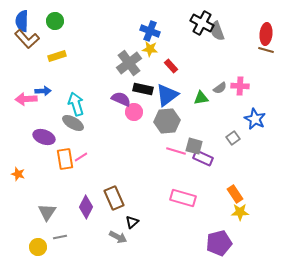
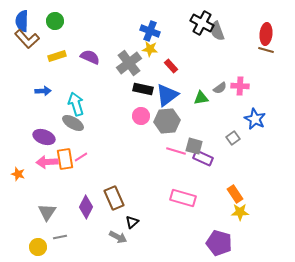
pink arrow at (26, 99): moved 21 px right, 63 px down
purple semicircle at (121, 99): moved 31 px left, 42 px up
pink circle at (134, 112): moved 7 px right, 4 px down
purple pentagon at (219, 243): rotated 30 degrees clockwise
